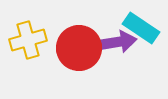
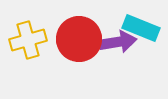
cyan rectangle: rotated 12 degrees counterclockwise
red circle: moved 9 px up
